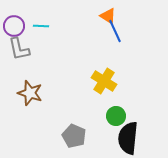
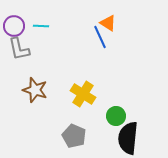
orange triangle: moved 7 px down
blue line: moved 15 px left, 6 px down
yellow cross: moved 21 px left, 13 px down
brown star: moved 5 px right, 3 px up
